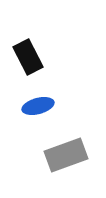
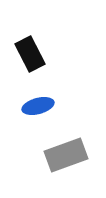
black rectangle: moved 2 px right, 3 px up
